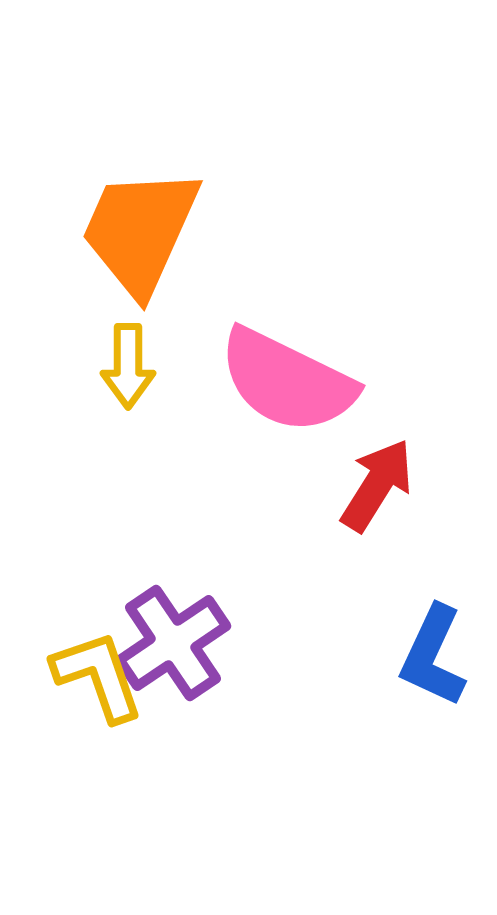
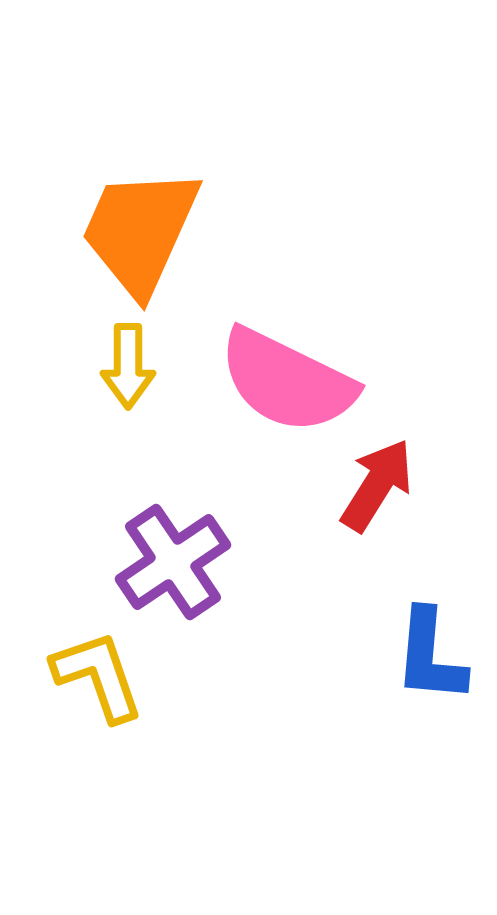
purple cross: moved 81 px up
blue L-shape: moved 3 px left; rotated 20 degrees counterclockwise
